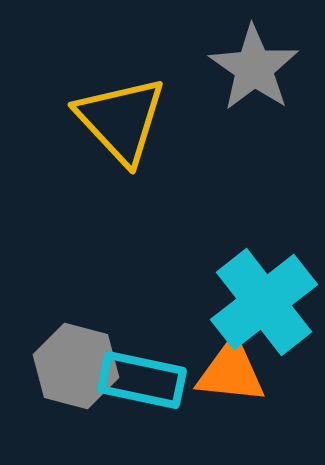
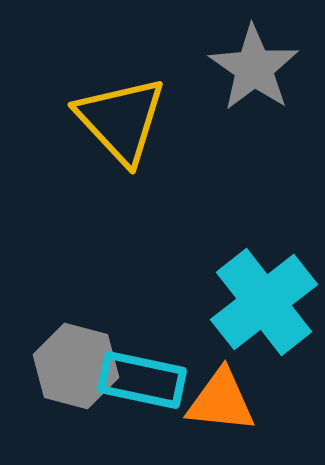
orange triangle: moved 10 px left, 29 px down
